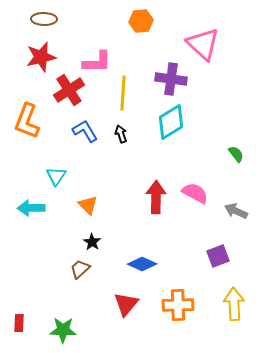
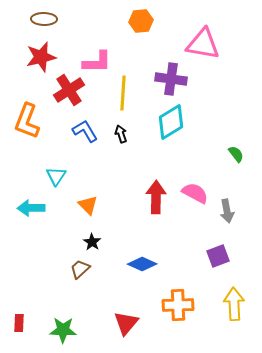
pink triangle: rotated 33 degrees counterclockwise
gray arrow: moved 9 px left; rotated 125 degrees counterclockwise
red triangle: moved 19 px down
